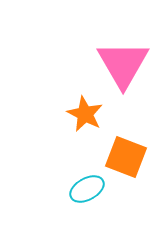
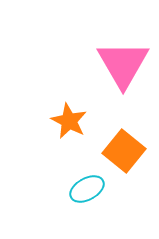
orange star: moved 16 px left, 7 px down
orange square: moved 2 px left, 6 px up; rotated 18 degrees clockwise
